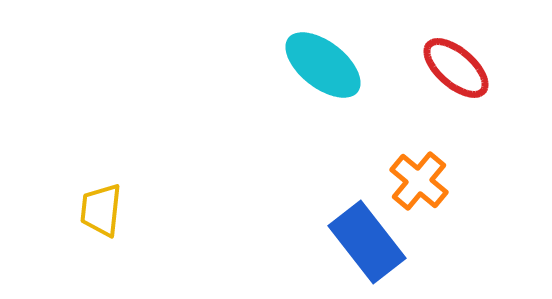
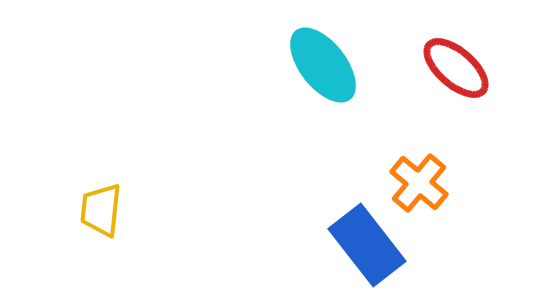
cyan ellipse: rotated 14 degrees clockwise
orange cross: moved 2 px down
blue rectangle: moved 3 px down
